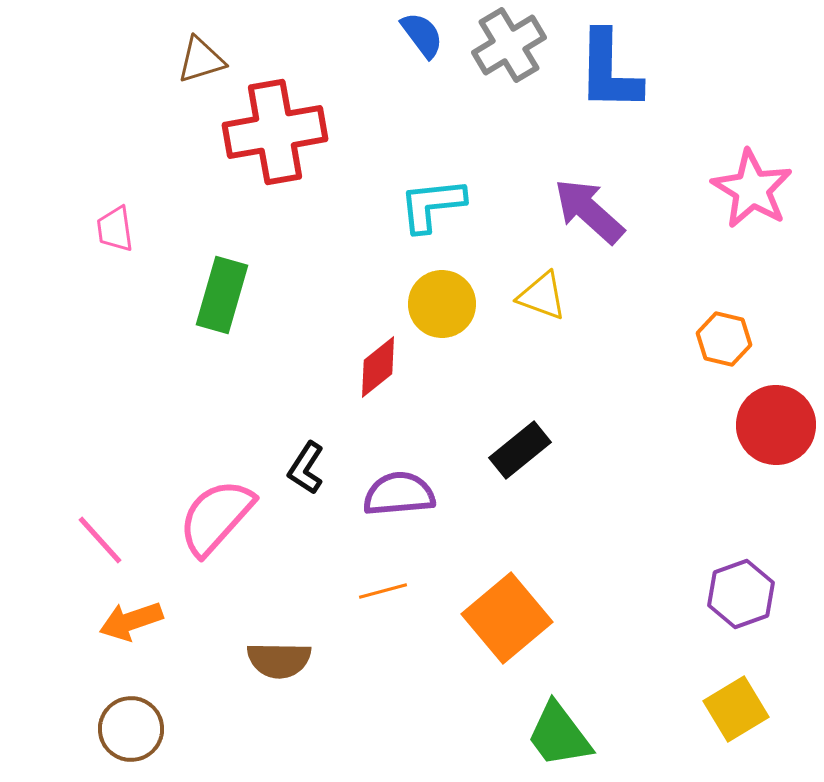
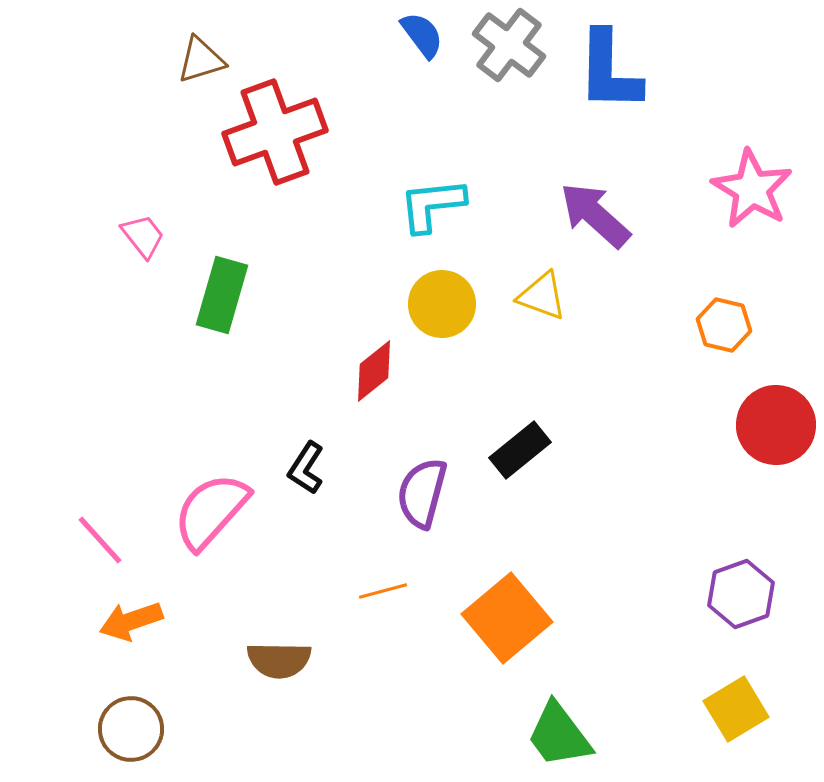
gray cross: rotated 22 degrees counterclockwise
red cross: rotated 10 degrees counterclockwise
purple arrow: moved 6 px right, 4 px down
pink trapezoid: moved 28 px right, 7 px down; rotated 150 degrees clockwise
orange hexagon: moved 14 px up
red diamond: moved 4 px left, 4 px down
purple semicircle: moved 23 px right, 1 px up; rotated 70 degrees counterclockwise
pink semicircle: moved 5 px left, 6 px up
